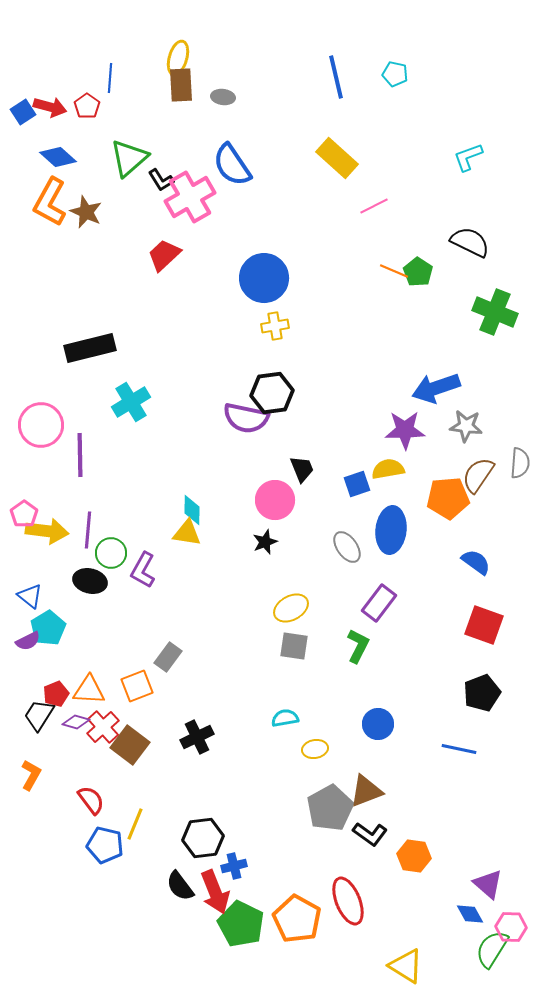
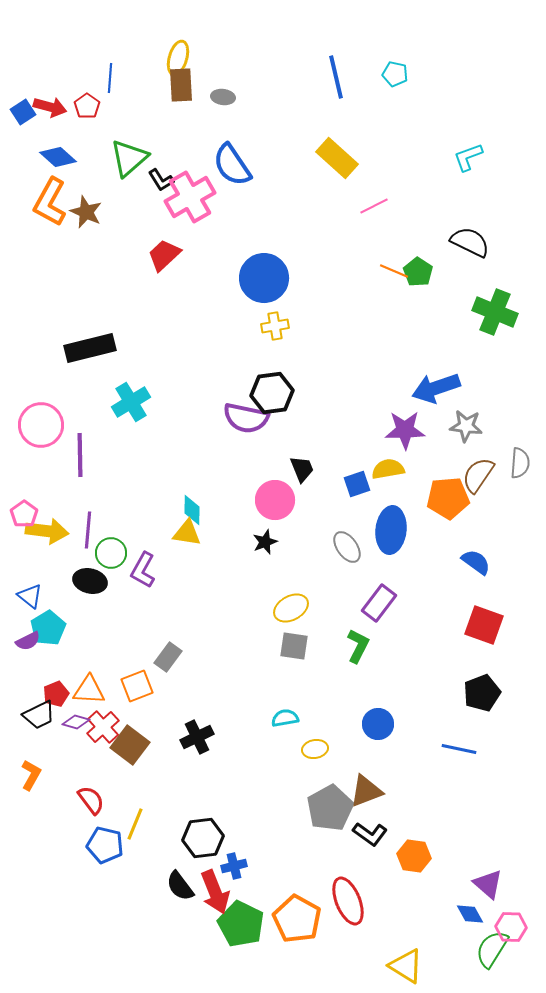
black trapezoid at (39, 715): rotated 148 degrees counterclockwise
